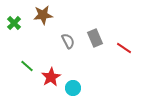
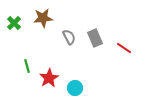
brown star: moved 3 px down
gray semicircle: moved 1 px right, 4 px up
green line: rotated 32 degrees clockwise
red star: moved 2 px left, 1 px down
cyan circle: moved 2 px right
